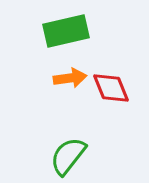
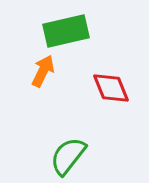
orange arrow: moved 27 px left, 7 px up; rotated 56 degrees counterclockwise
